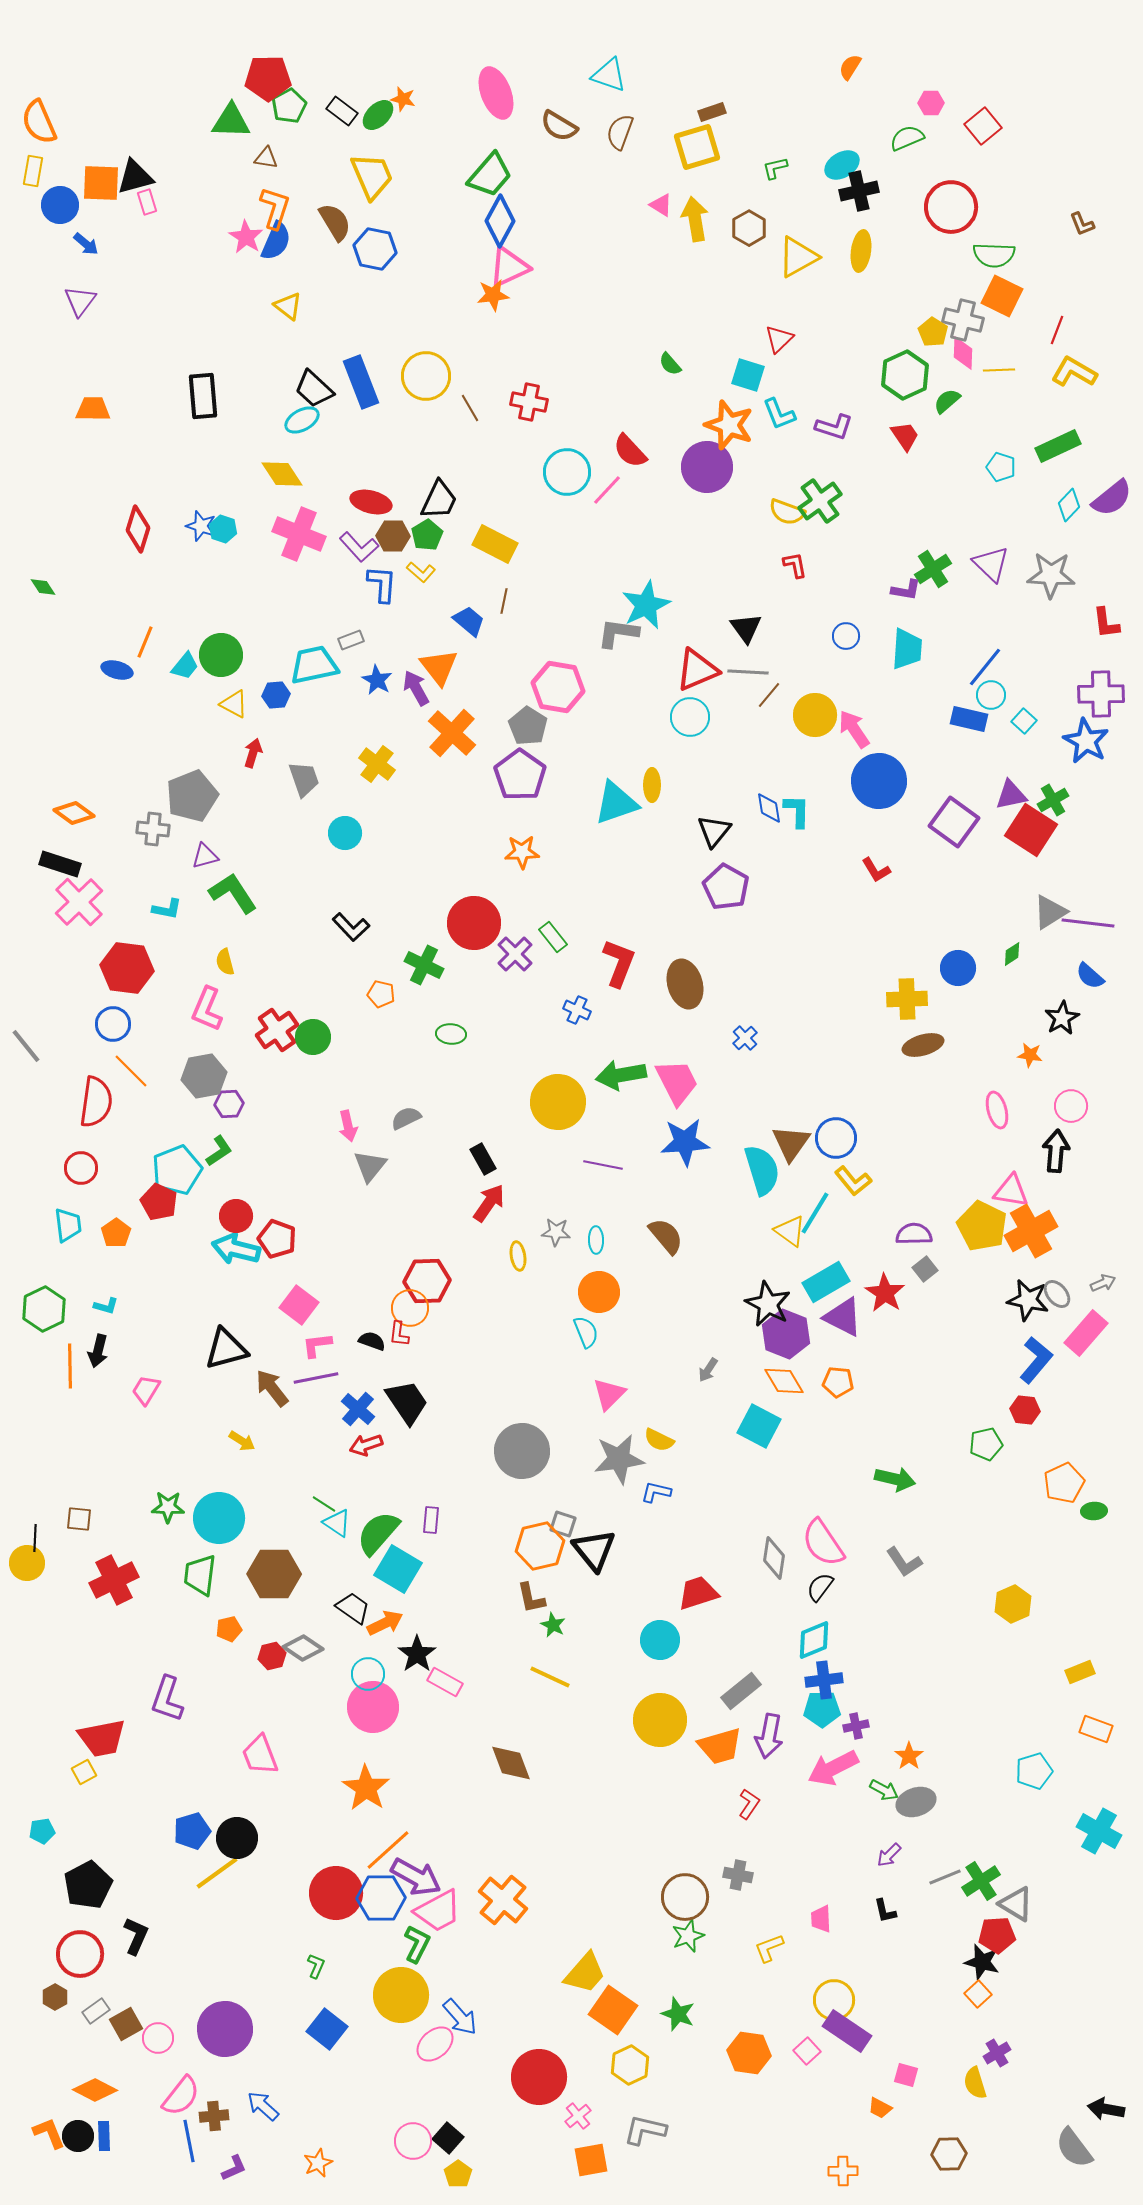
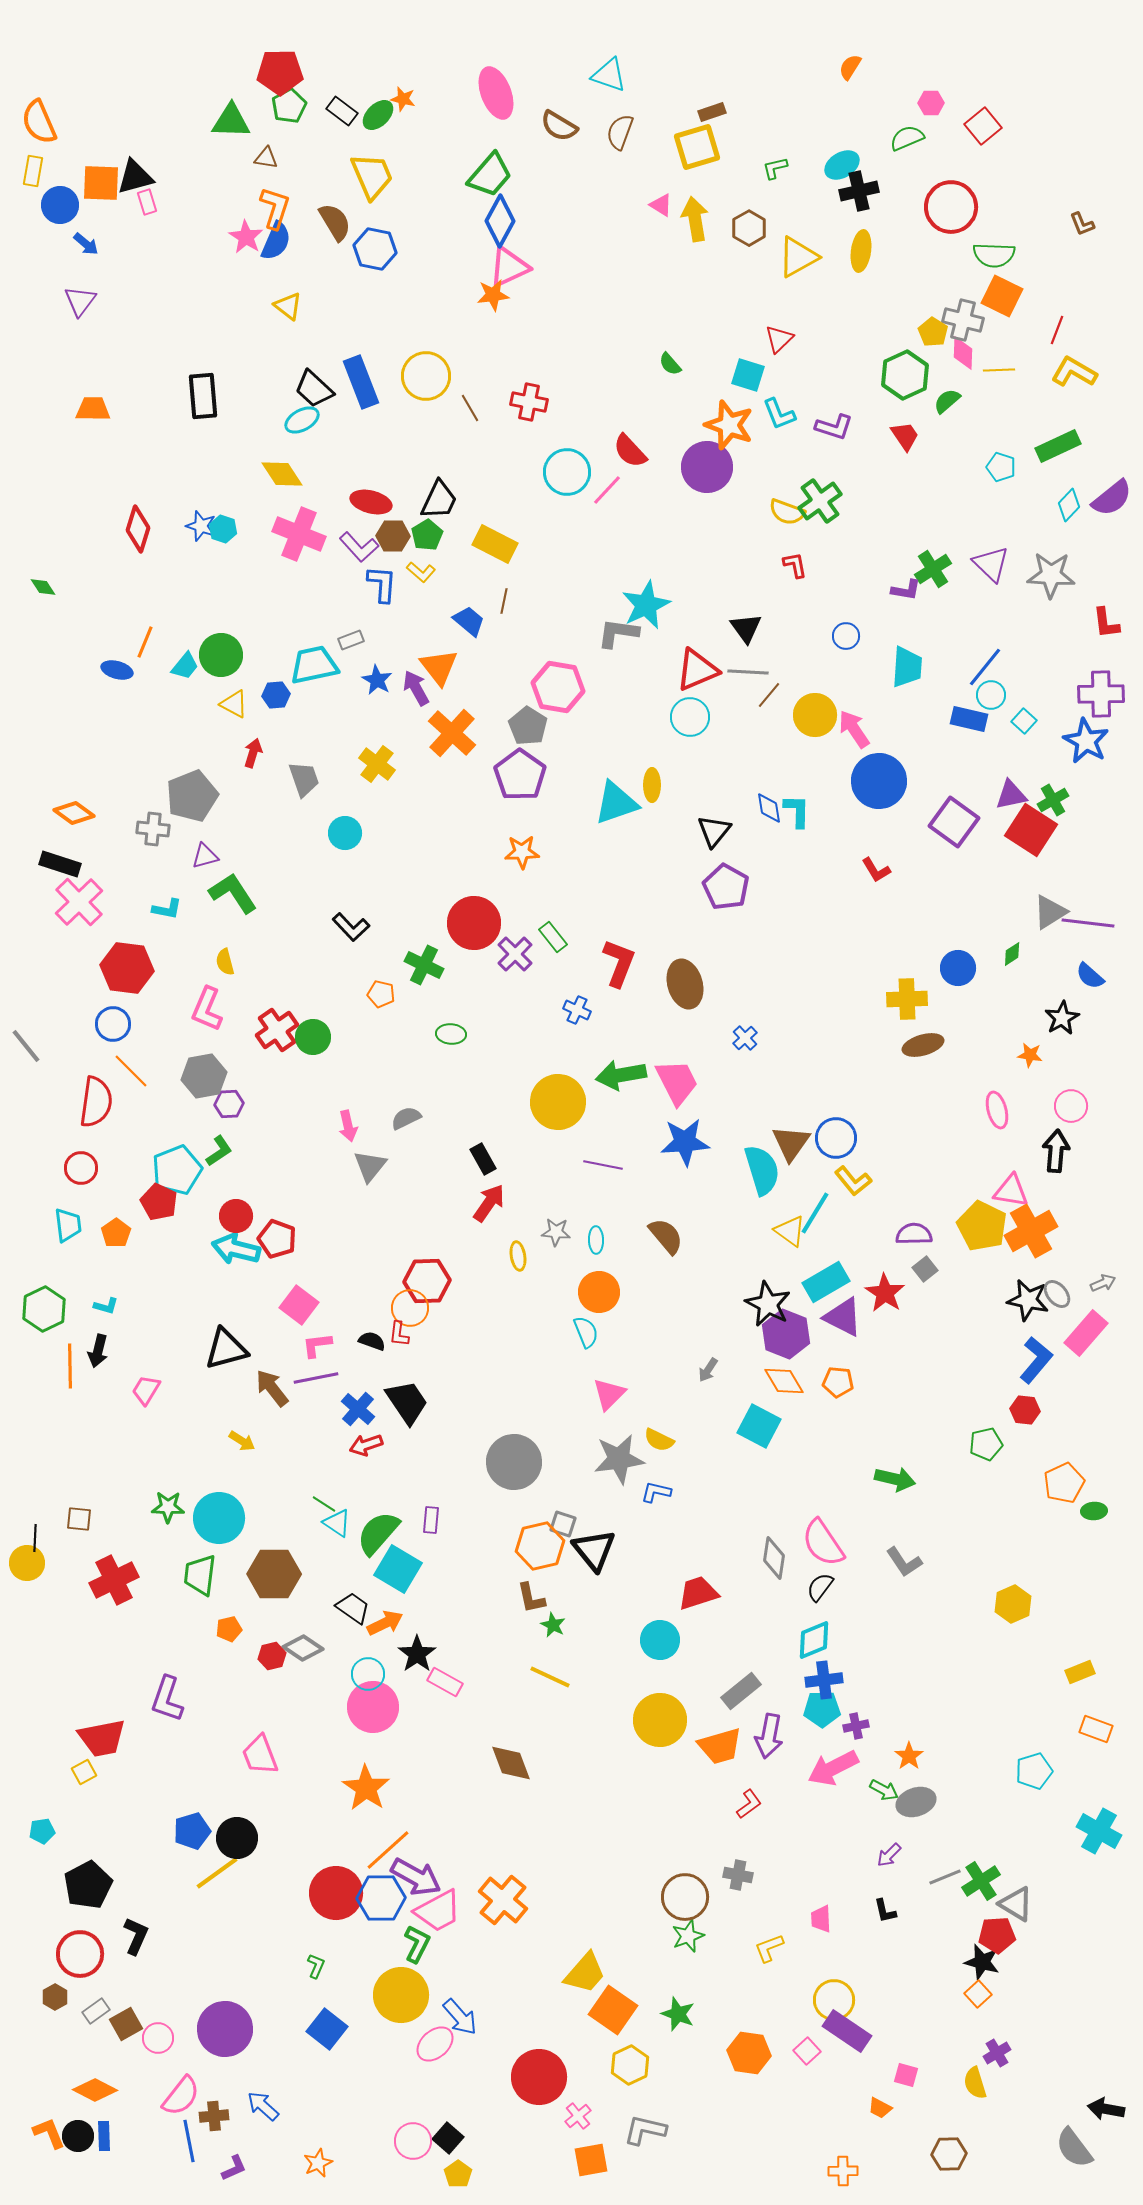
red pentagon at (268, 78): moved 12 px right, 6 px up
cyan trapezoid at (907, 649): moved 18 px down
gray circle at (522, 1451): moved 8 px left, 11 px down
red L-shape at (749, 1804): rotated 20 degrees clockwise
